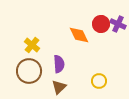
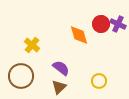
orange diamond: rotated 10 degrees clockwise
purple semicircle: moved 2 px right, 4 px down; rotated 48 degrees counterclockwise
brown circle: moved 8 px left, 5 px down
